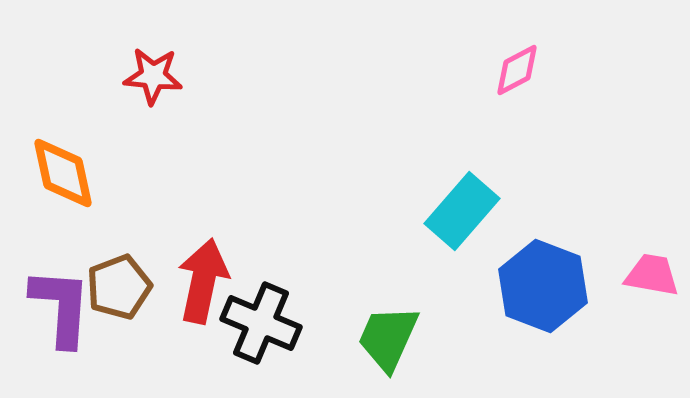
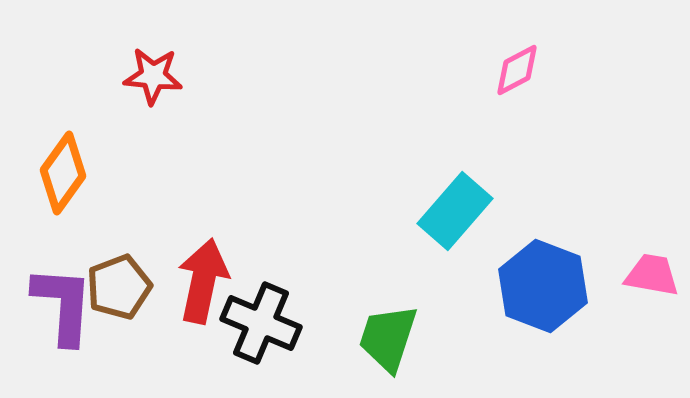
orange diamond: rotated 48 degrees clockwise
cyan rectangle: moved 7 px left
purple L-shape: moved 2 px right, 2 px up
green trapezoid: rotated 6 degrees counterclockwise
